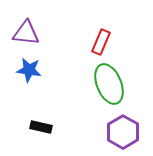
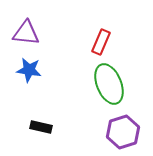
purple hexagon: rotated 12 degrees clockwise
